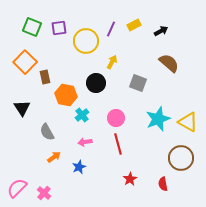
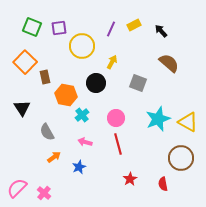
black arrow: rotated 104 degrees counterclockwise
yellow circle: moved 4 px left, 5 px down
pink arrow: rotated 24 degrees clockwise
